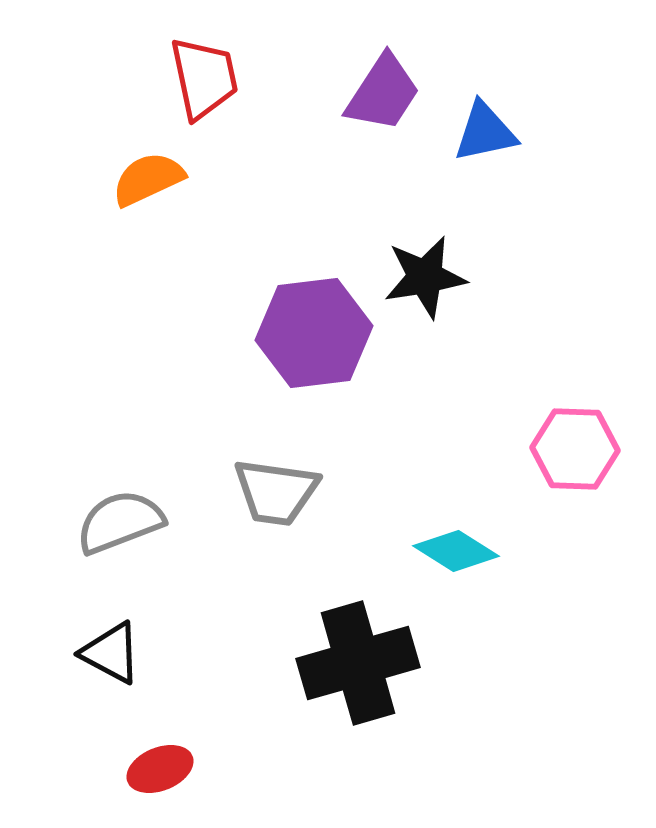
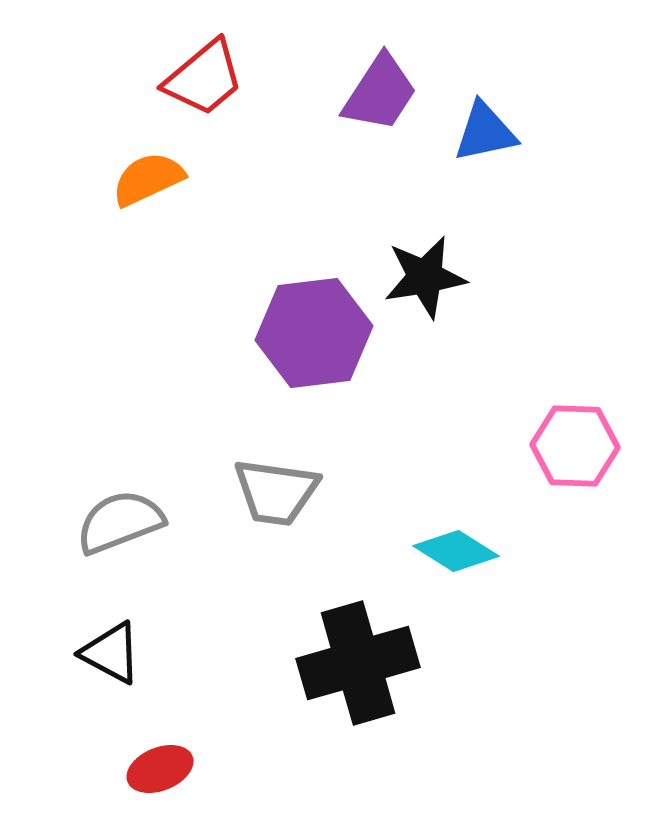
red trapezoid: rotated 62 degrees clockwise
purple trapezoid: moved 3 px left
pink hexagon: moved 3 px up
